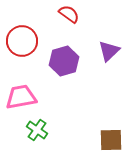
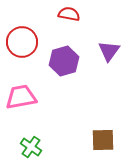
red semicircle: rotated 25 degrees counterclockwise
red circle: moved 1 px down
purple triangle: rotated 10 degrees counterclockwise
green cross: moved 6 px left, 17 px down
brown square: moved 8 px left
